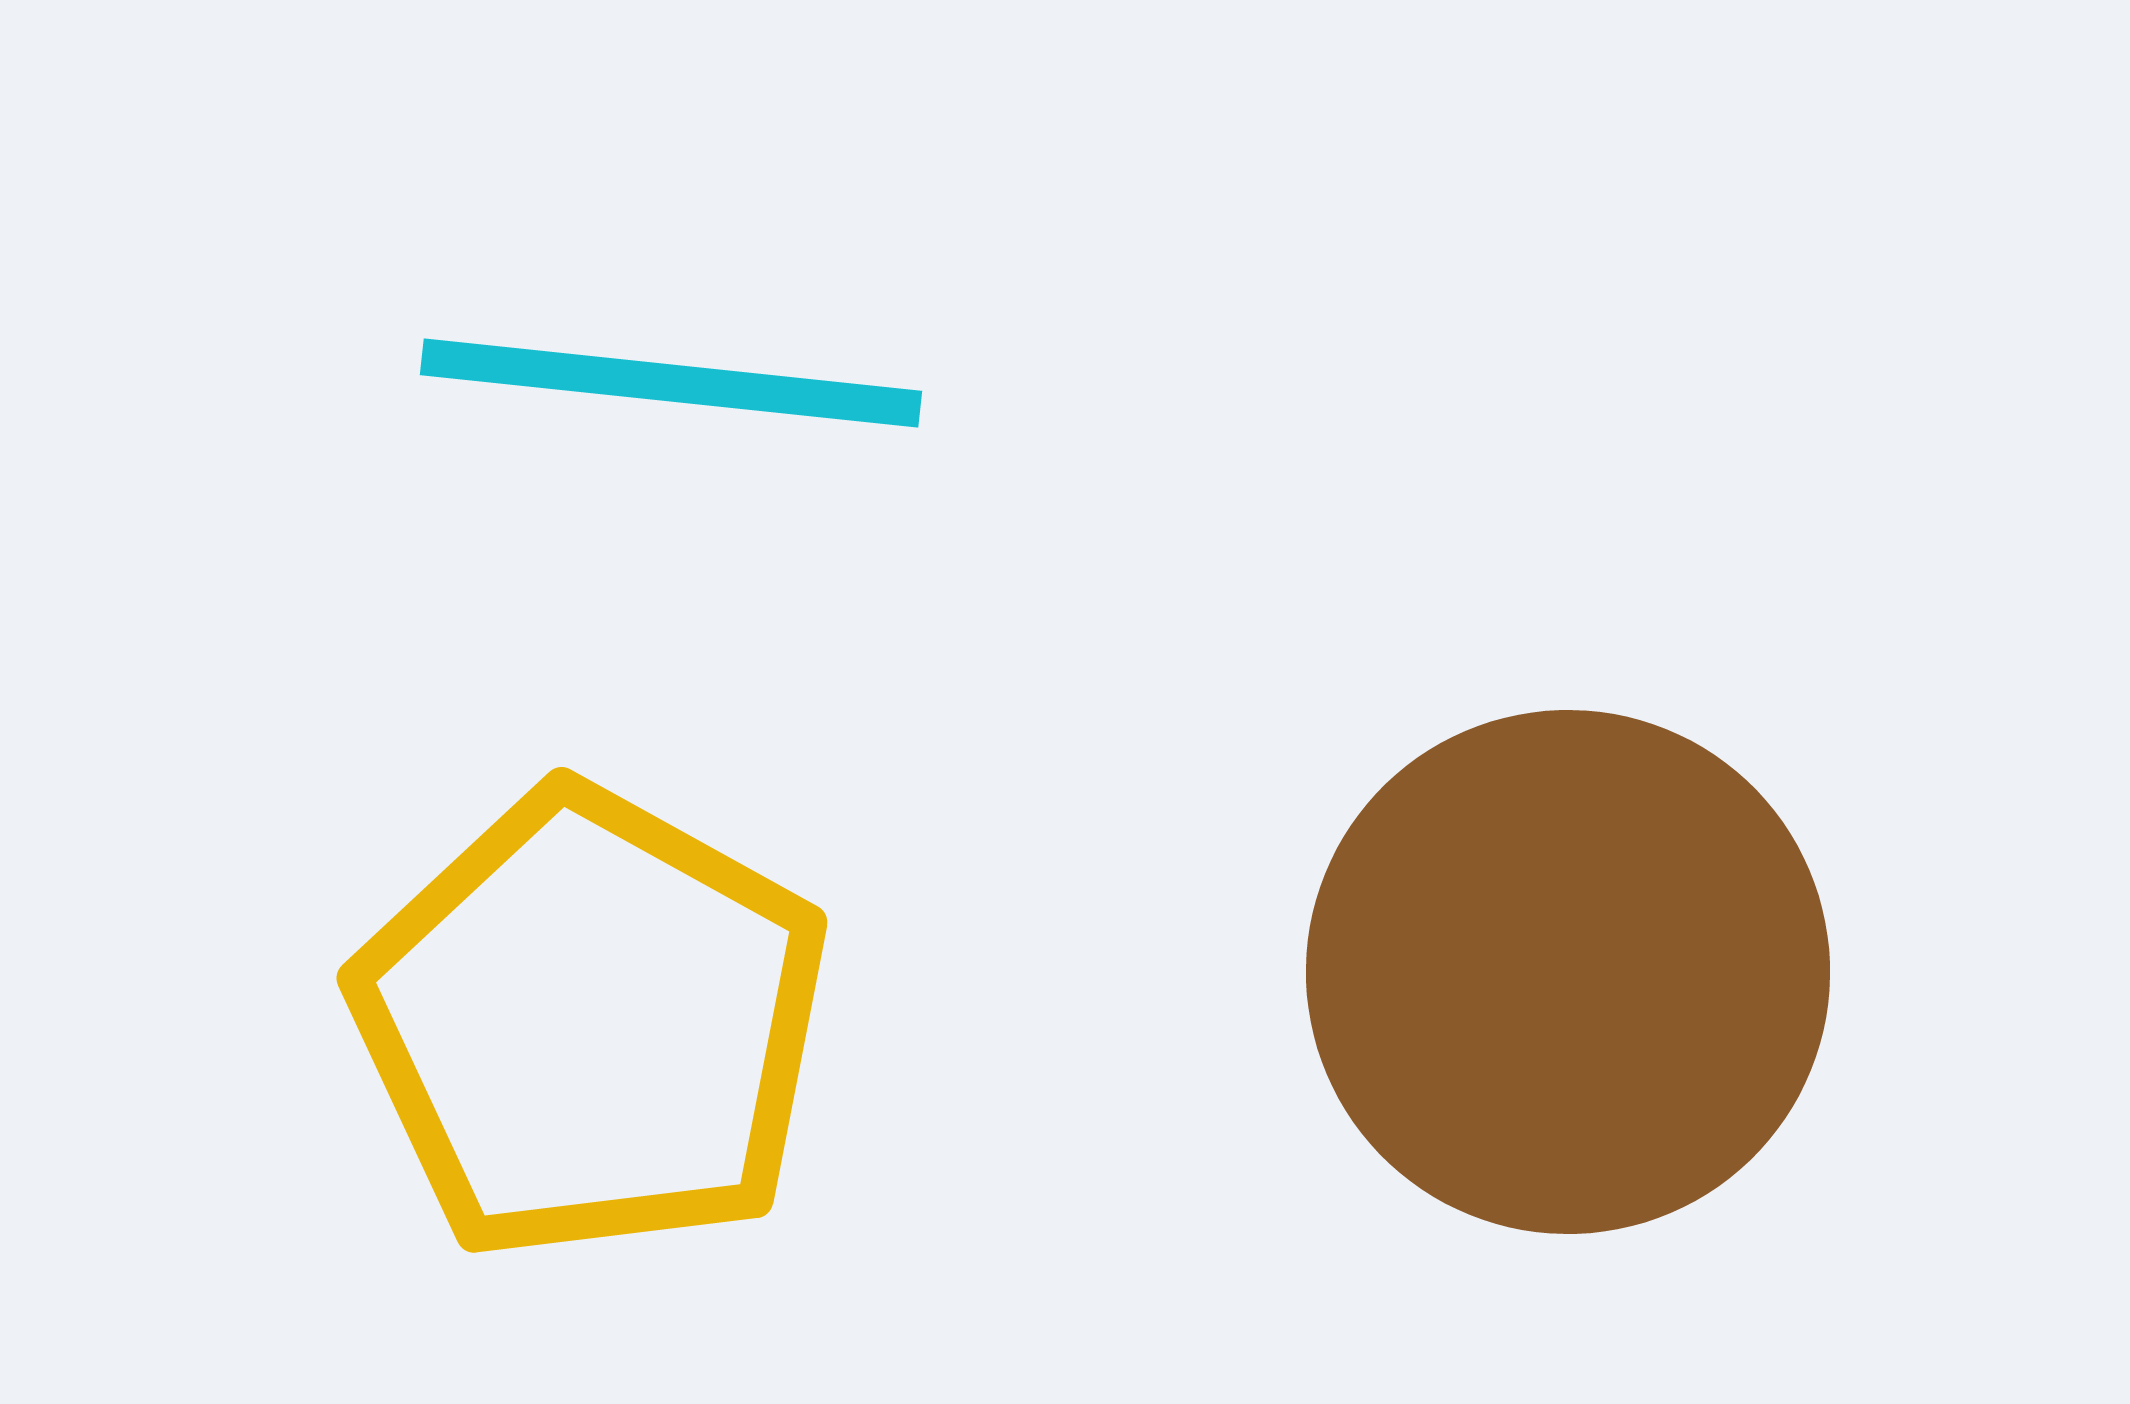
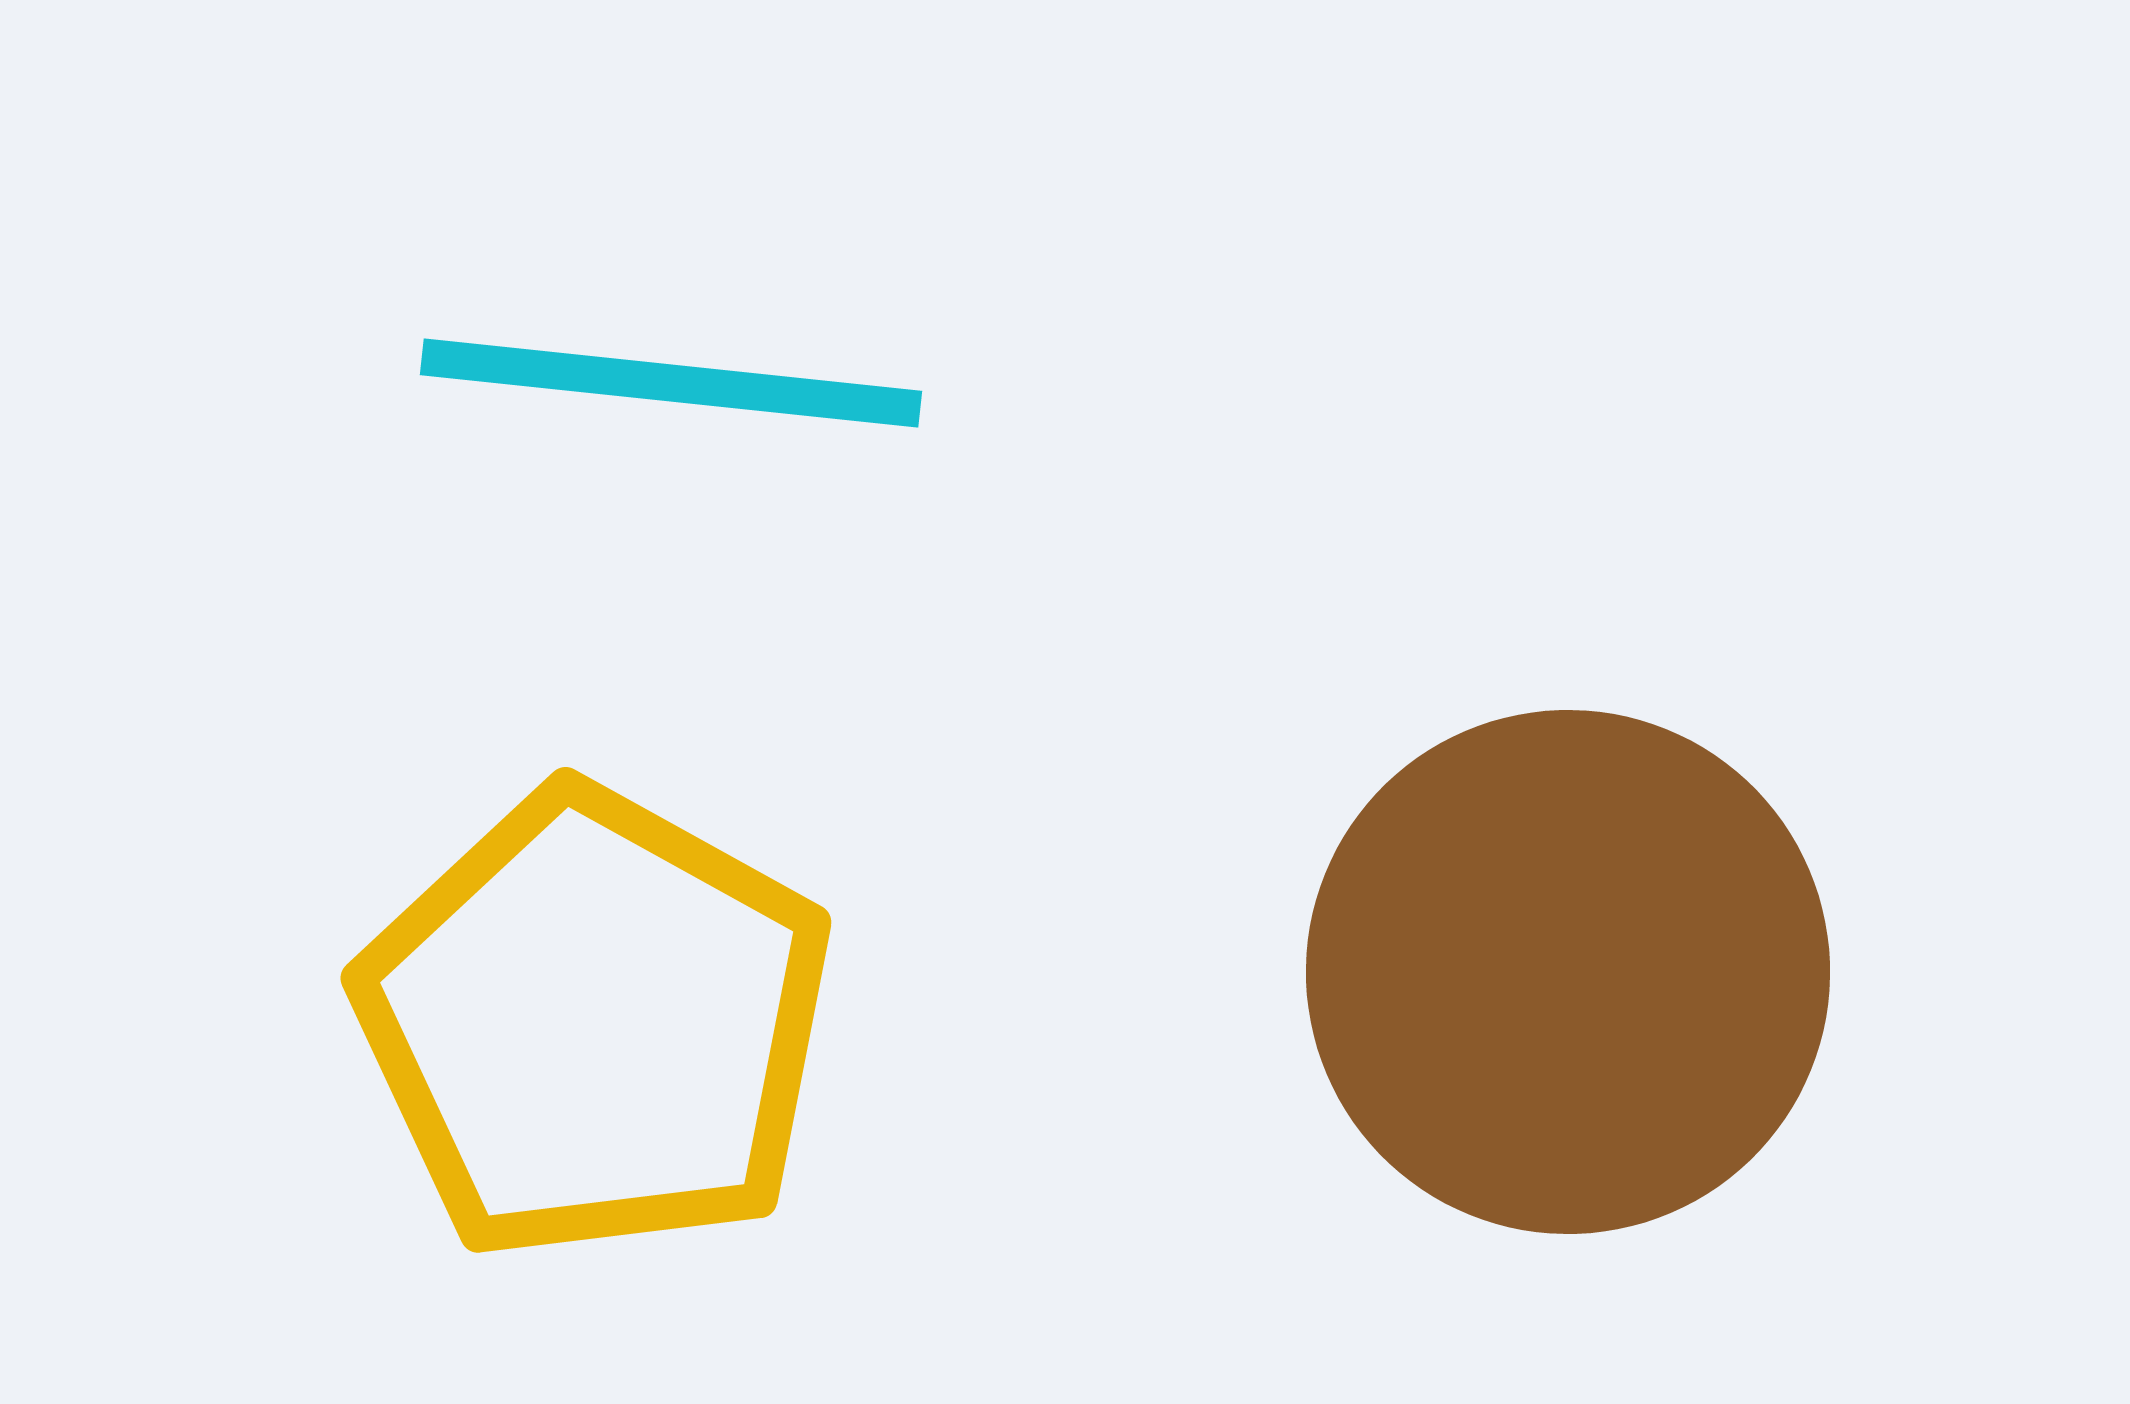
yellow pentagon: moved 4 px right
